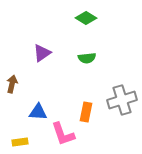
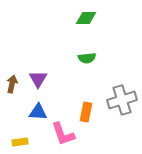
green diamond: rotated 30 degrees counterclockwise
purple triangle: moved 4 px left, 26 px down; rotated 24 degrees counterclockwise
